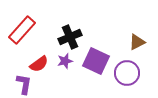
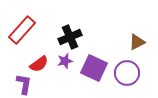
purple square: moved 2 px left, 7 px down
